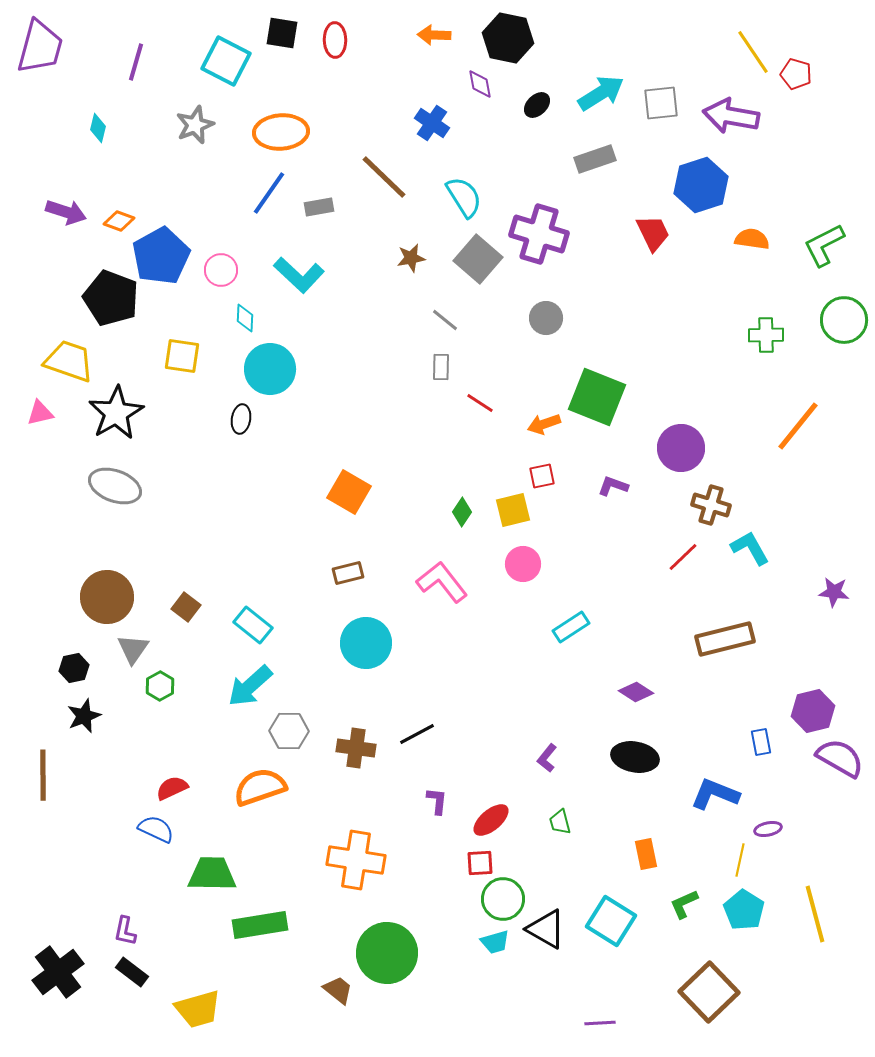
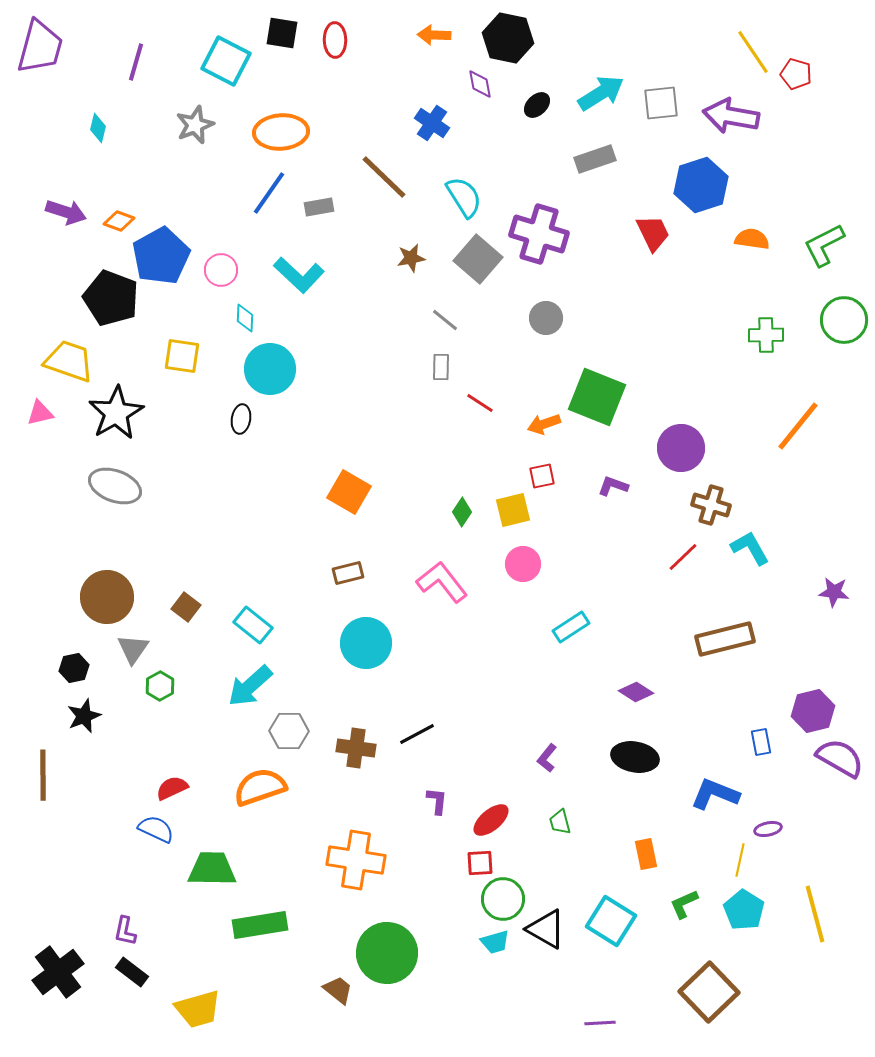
green trapezoid at (212, 874): moved 5 px up
